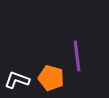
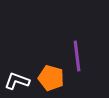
white L-shape: moved 1 px down
